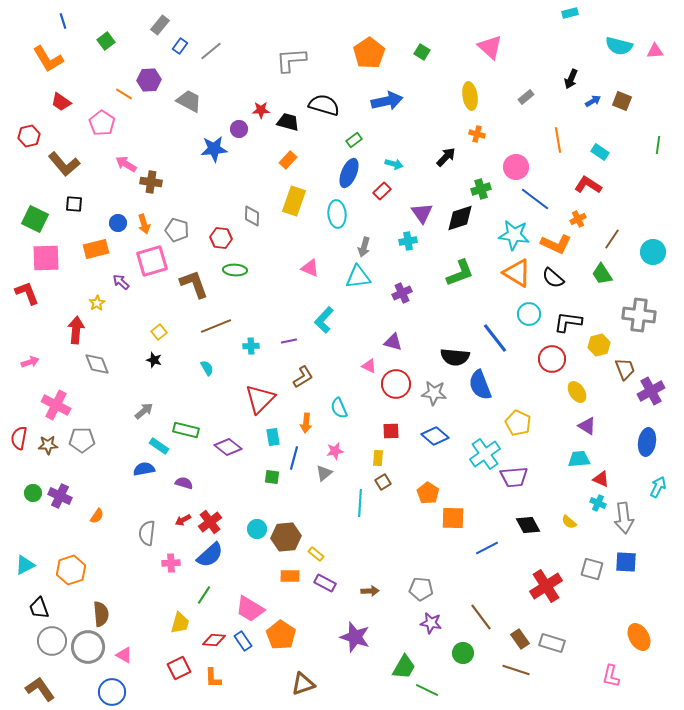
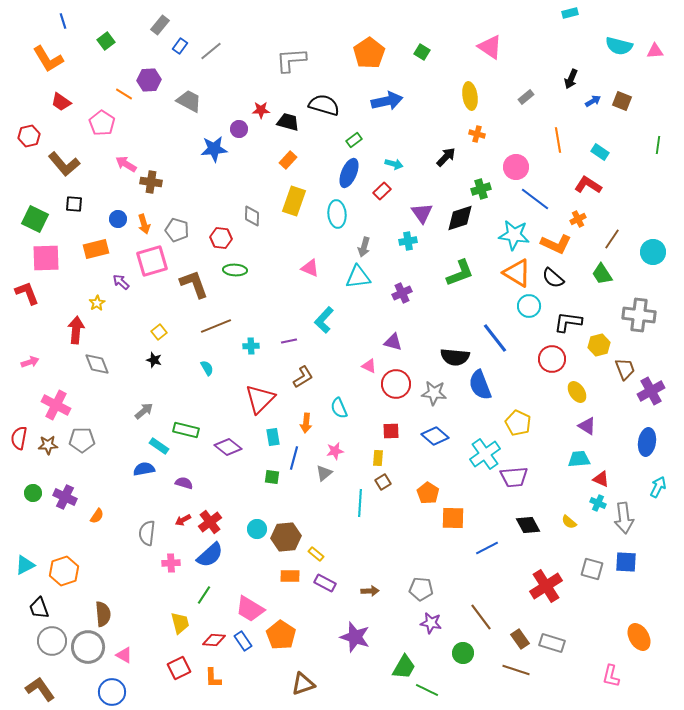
pink triangle at (490, 47): rotated 8 degrees counterclockwise
blue circle at (118, 223): moved 4 px up
cyan circle at (529, 314): moved 8 px up
purple cross at (60, 496): moved 5 px right, 1 px down
orange hexagon at (71, 570): moved 7 px left, 1 px down
brown semicircle at (101, 614): moved 2 px right
yellow trapezoid at (180, 623): rotated 30 degrees counterclockwise
